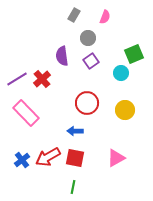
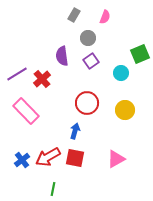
green square: moved 6 px right
purple line: moved 5 px up
pink rectangle: moved 2 px up
blue arrow: rotated 105 degrees clockwise
pink triangle: moved 1 px down
green line: moved 20 px left, 2 px down
